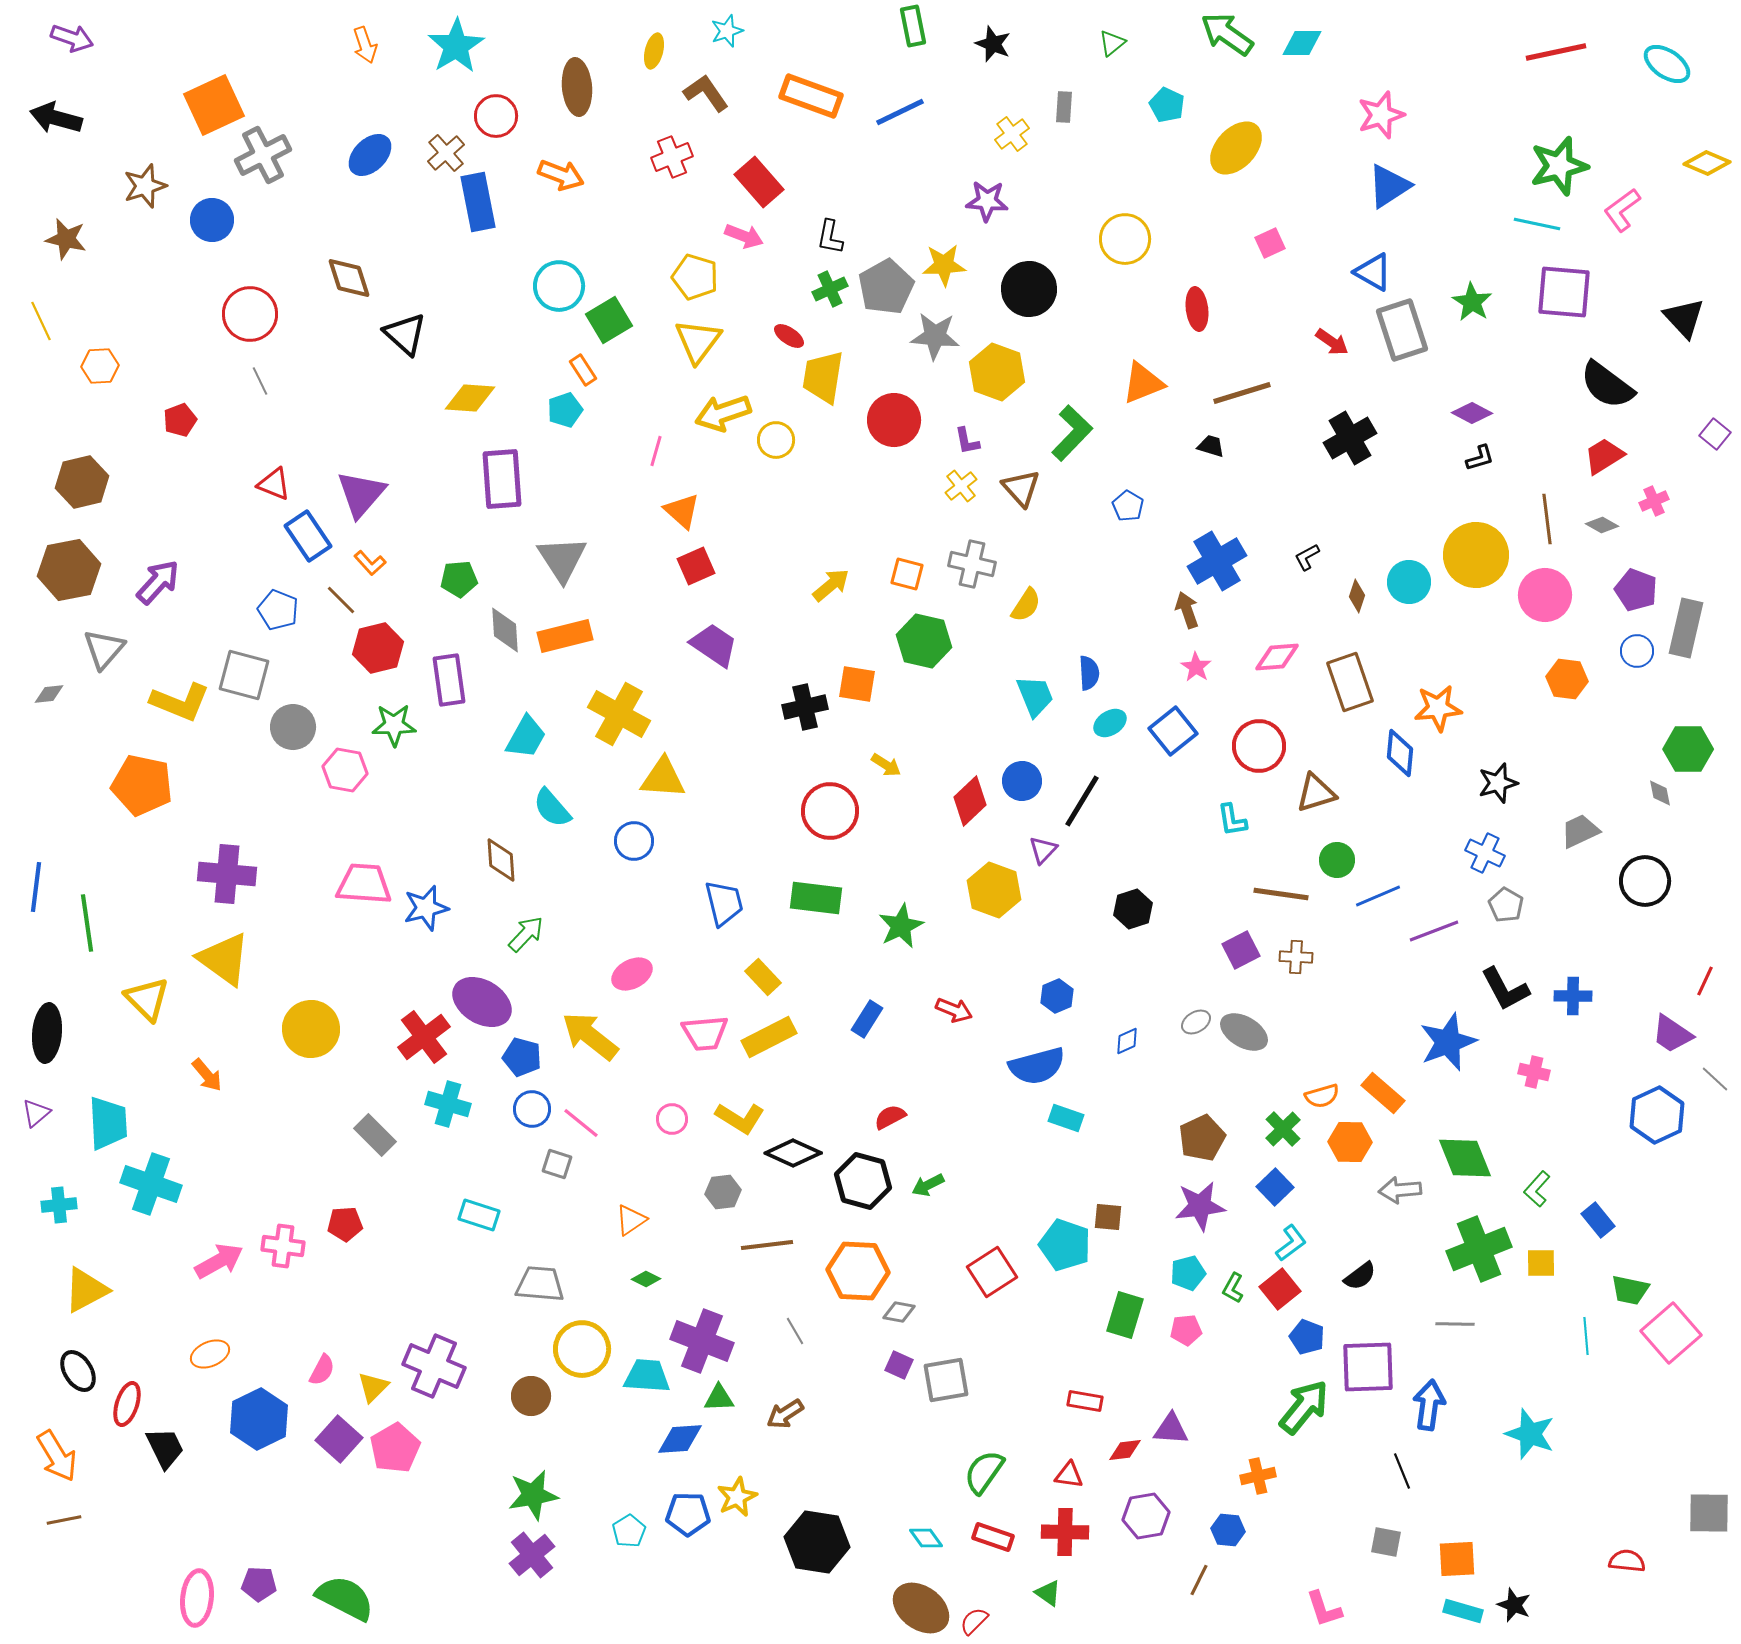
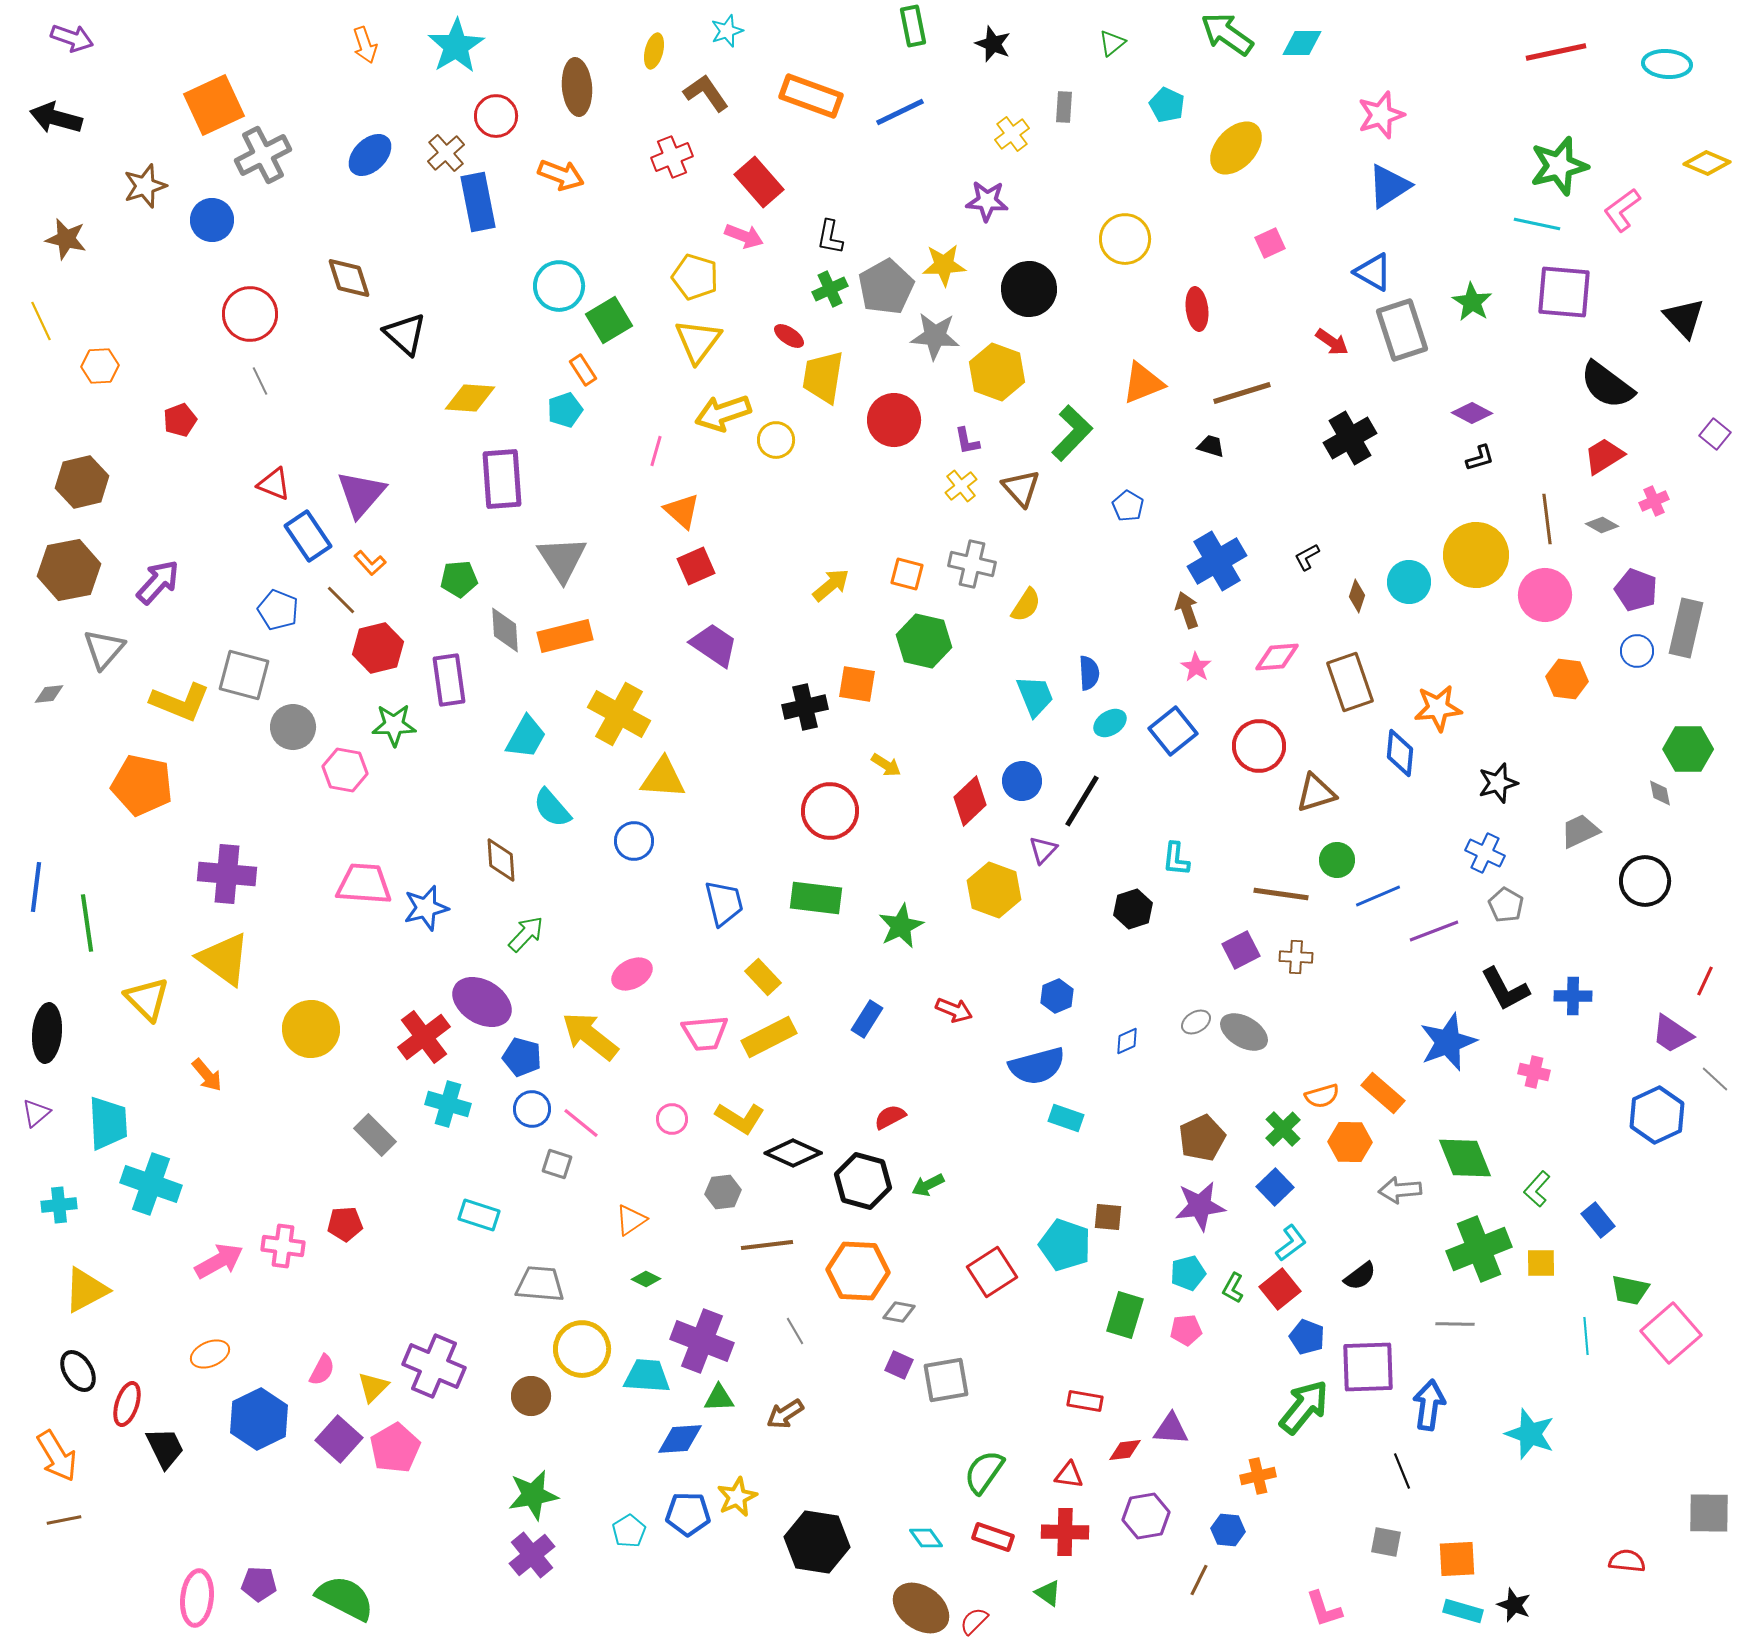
cyan ellipse at (1667, 64): rotated 30 degrees counterclockwise
cyan L-shape at (1232, 820): moved 56 px left, 39 px down; rotated 15 degrees clockwise
